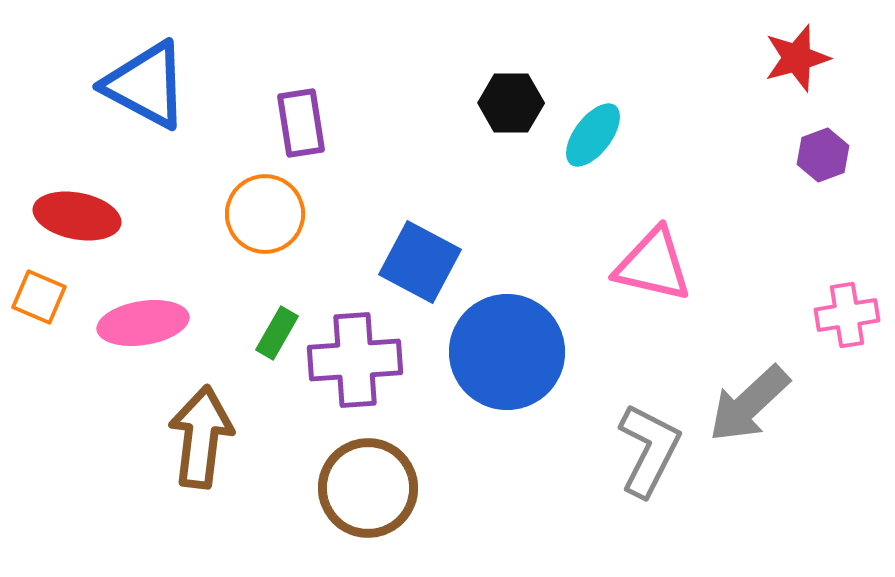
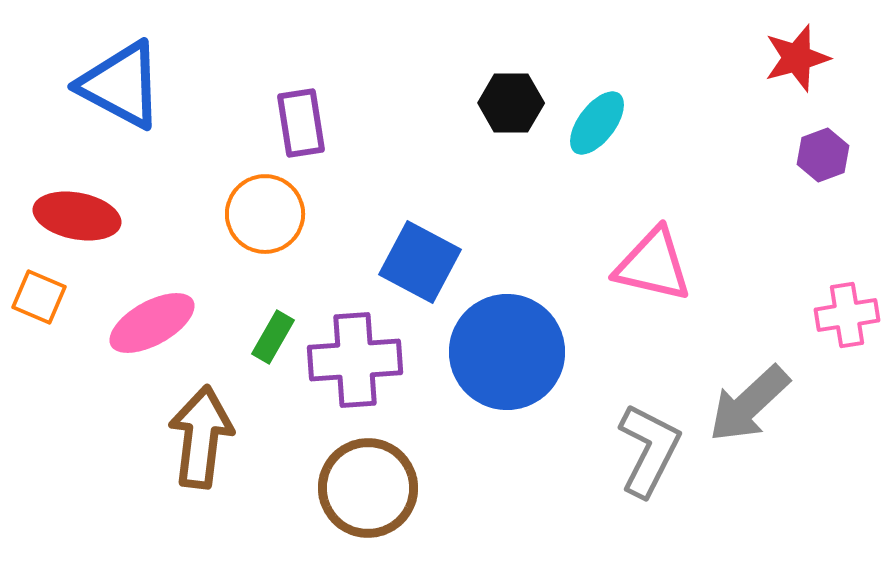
blue triangle: moved 25 px left
cyan ellipse: moved 4 px right, 12 px up
pink ellipse: moved 9 px right; rotated 20 degrees counterclockwise
green rectangle: moved 4 px left, 4 px down
